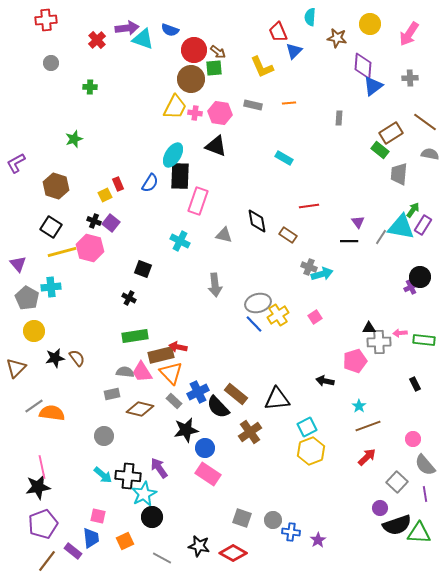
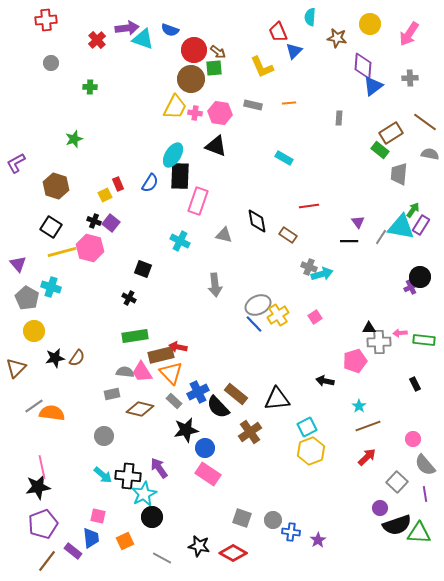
purple rectangle at (423, 225): moved 2 px left
cyan cross at (51, 287): rotated 24 degrees clockwise
gray ellipse at (258, 303): moved 2 px down; rotated 10 degrees counterclockwise
brown semicircle at (77, 358): rotated 72 degrees clockwise
